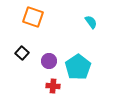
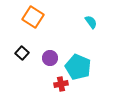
orange square: rotated 15 degrees clockwise
purple circle: moved 1 px right, 3 px up
cyan pentagon: rotated 15 degrees counterclockwise
red cross: moved 8 px right, 2 px up; rotated 16 degrees counterclockwise
